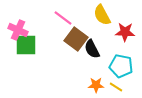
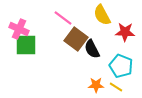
pink cross: moved 1 px right, 1 px up
cyan pentagon: rotated 10 degrees clockwise
